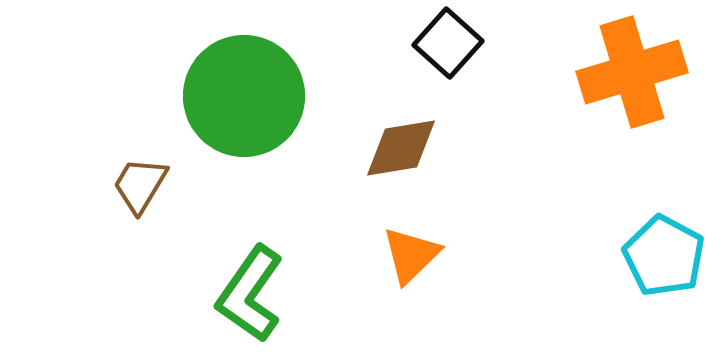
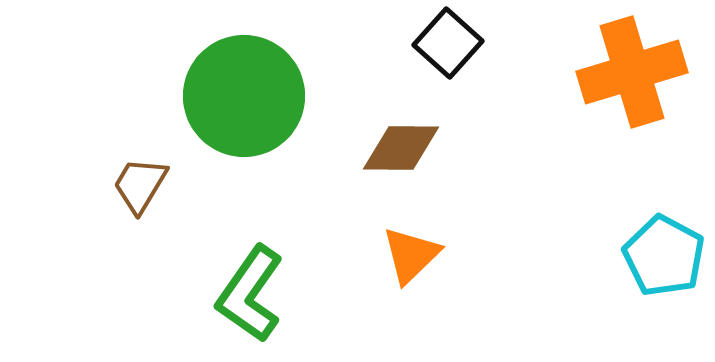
brown diamond: rotated 10 degrees clockwise
